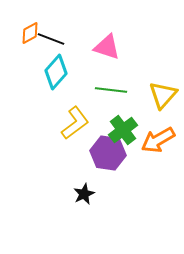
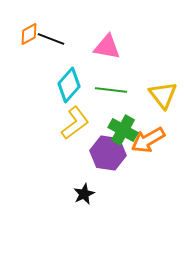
orange diamond: moved 1 px left, 1 px down
pink triangle: rotated 8 degrees counterclockwise
cyan diamond: moved 13 px right, 13 px down
yellow triangle: rotated 20 degrees counterclockwise
green cross: rotated 24 degrees counterclockwise
orange arrow: moved 10 px left
